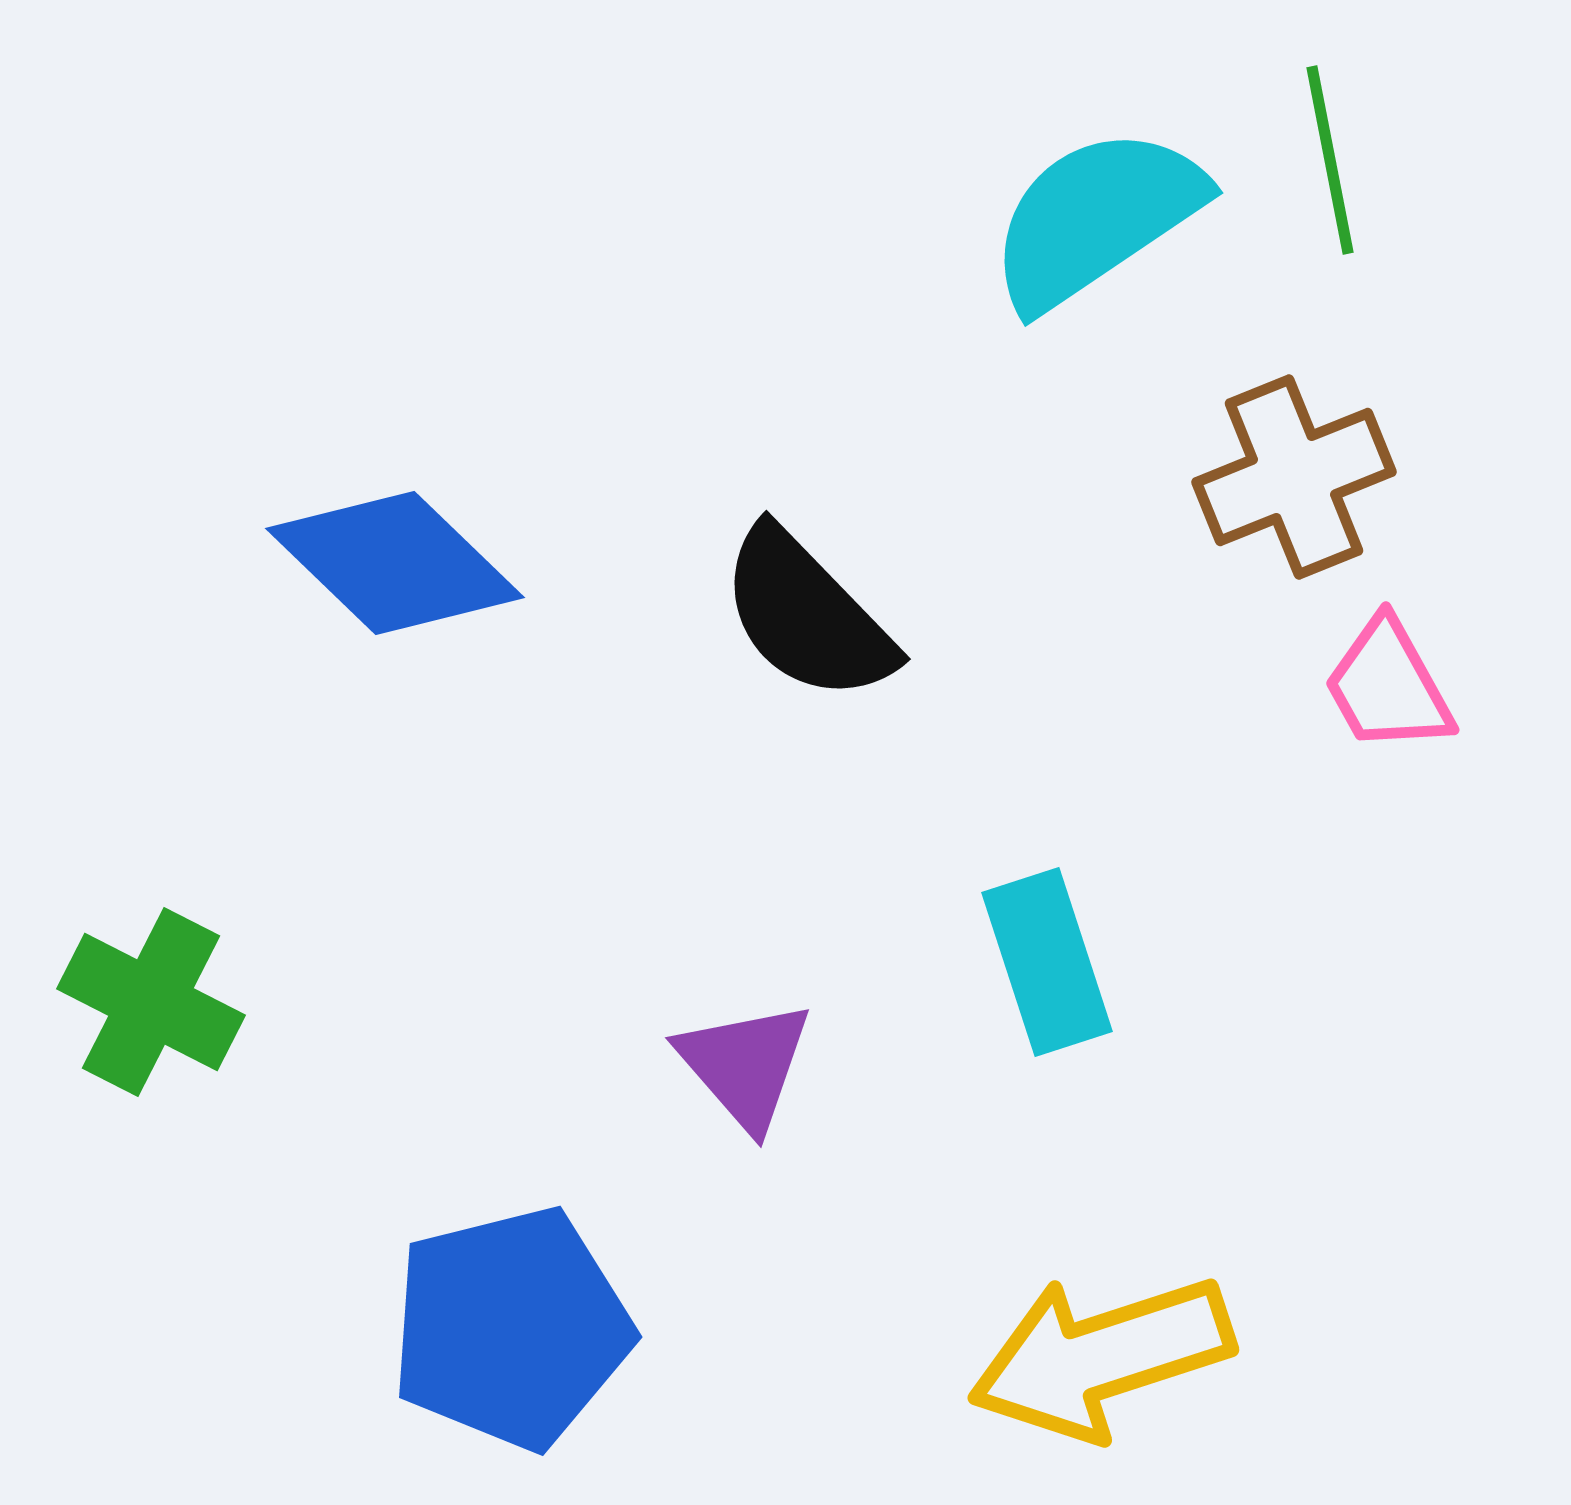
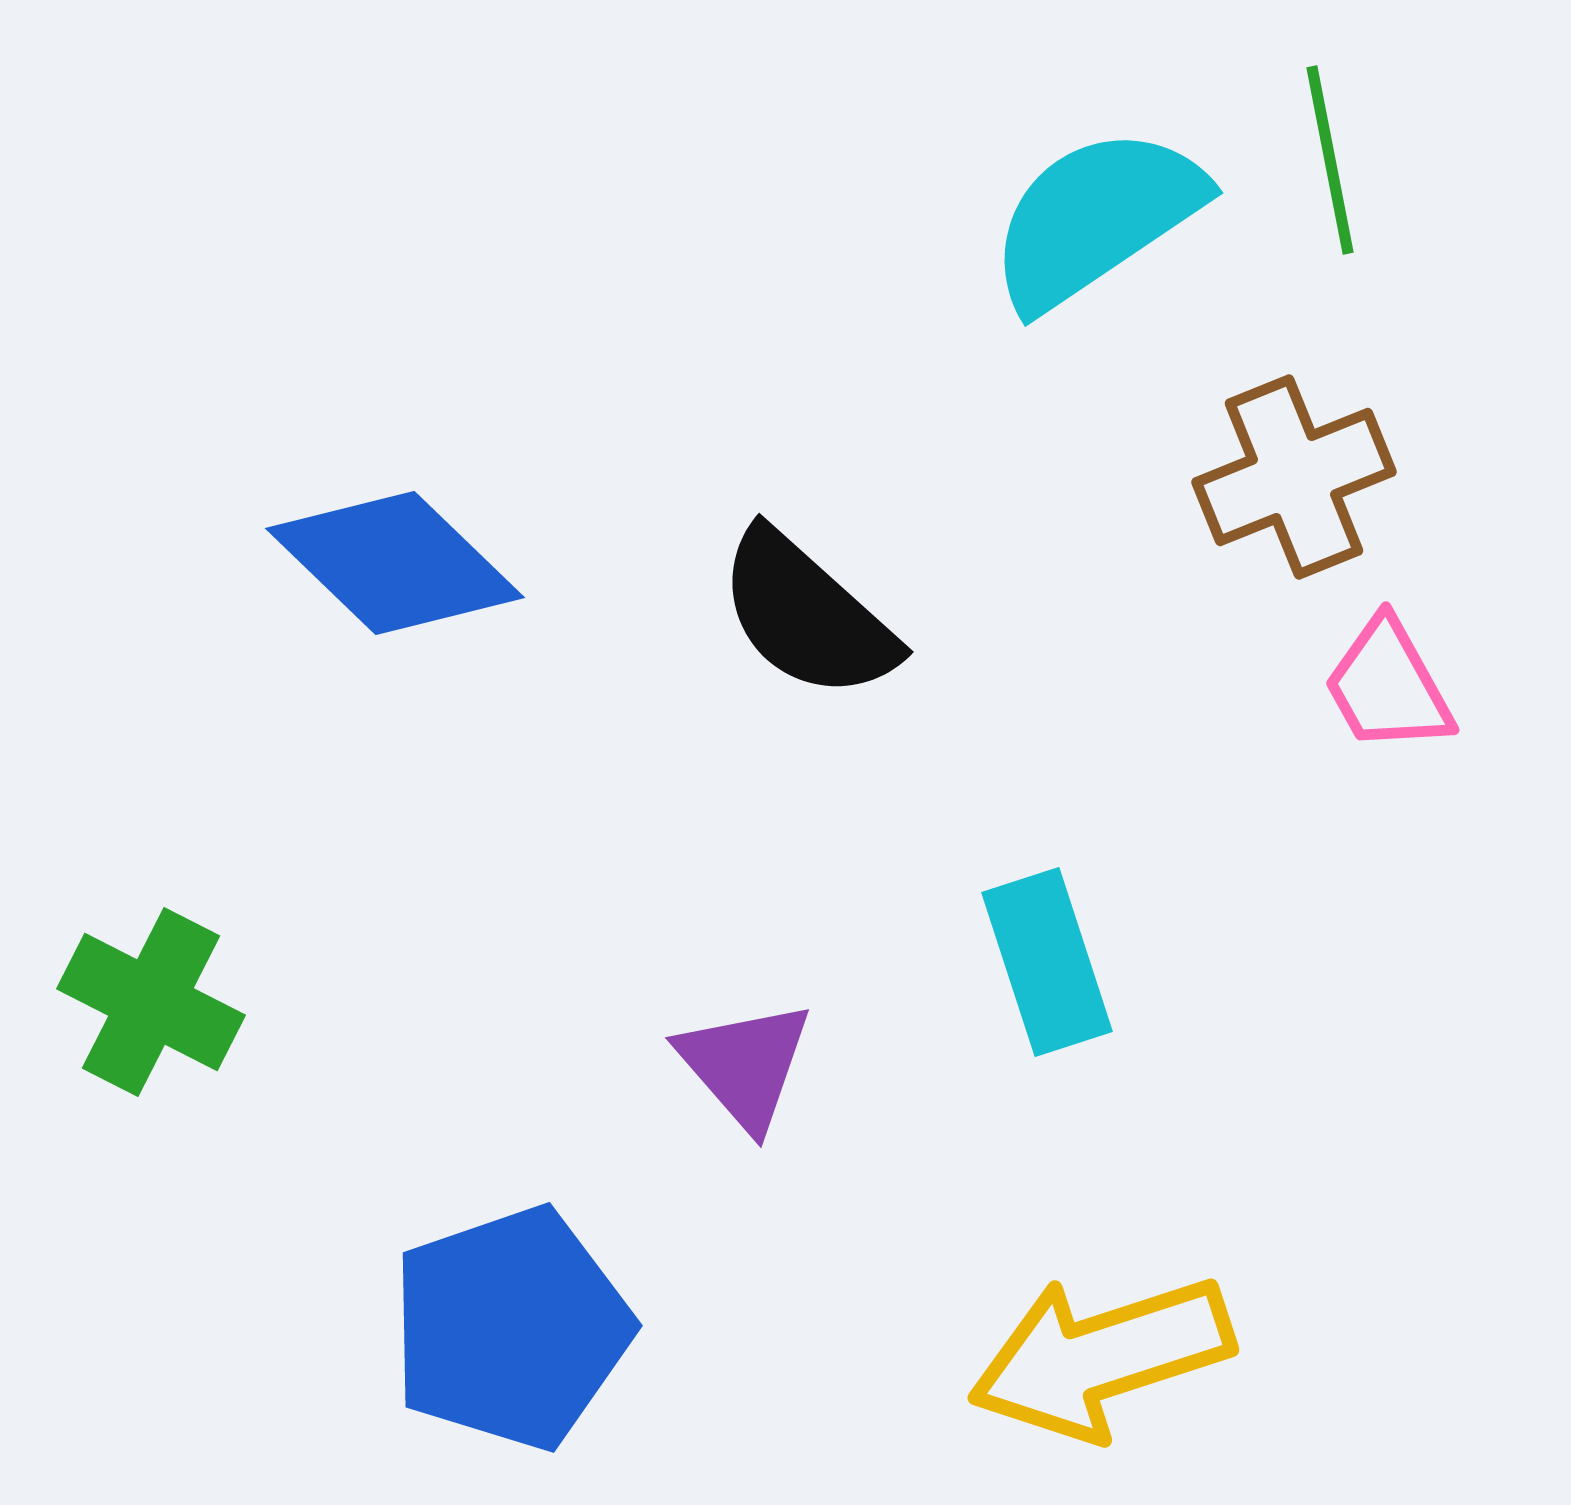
black semicircle: rotated 4 degrees counterclockwise
blue pentagon: rotated 5 degrees counterclockwise
